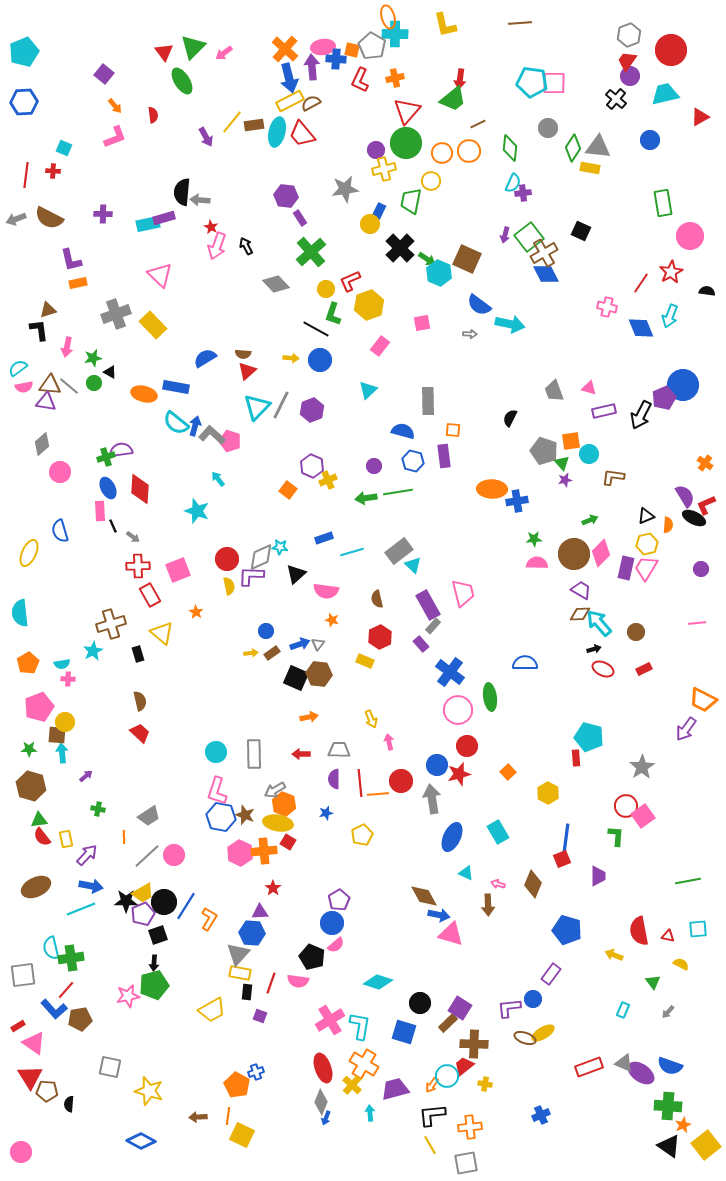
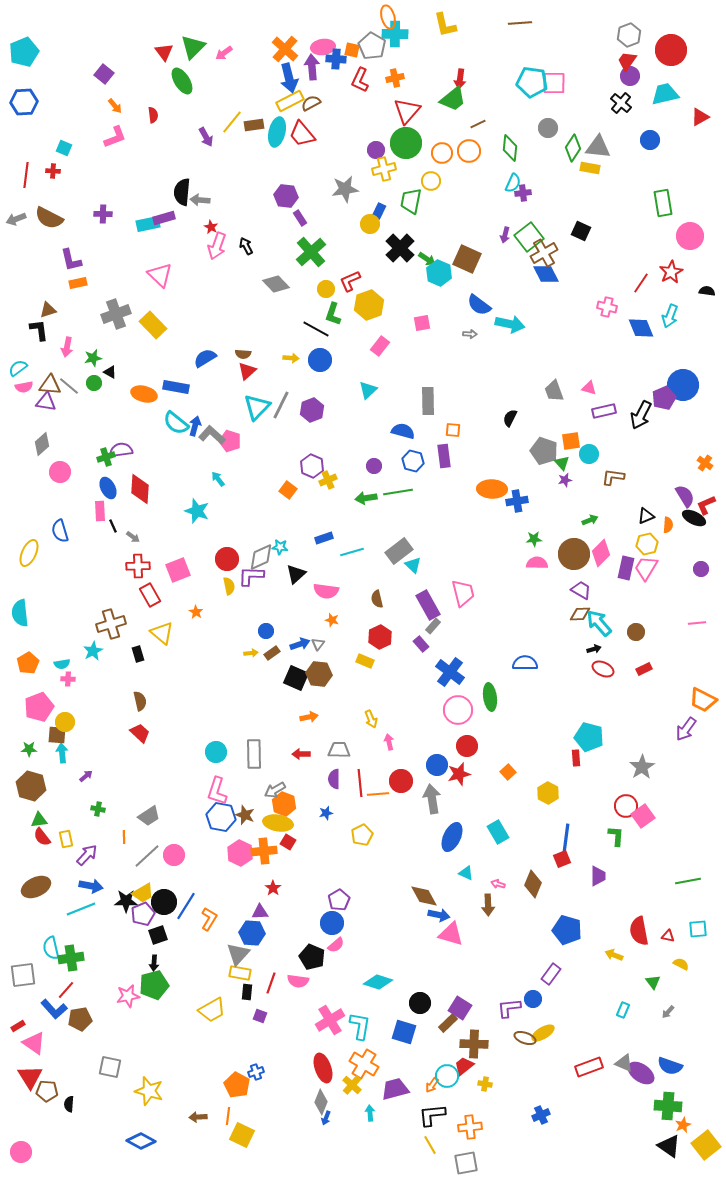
black cross at (616, 99): moved 5 px right, 4 px down
